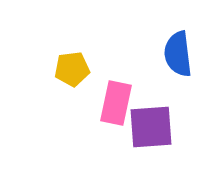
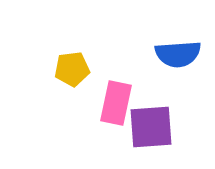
blue semicircle: rotated 87 degrees counterclockwise
